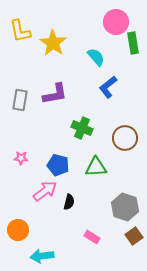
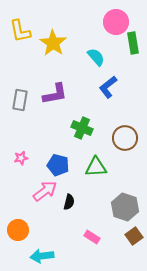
pink star: rotated 16 degrees counterclockwise
